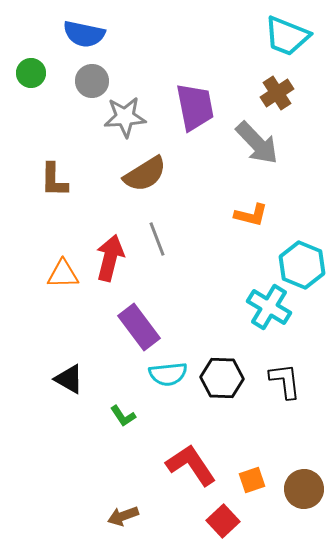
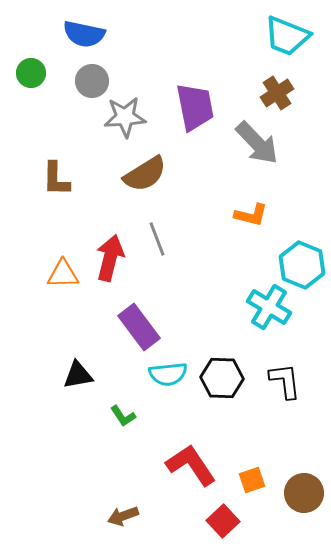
brown L-shape: moved 2 px right, 1 px up
black triangle: moved 9 px right, 4 px up; rotated 40 degrees counterclockwise
brown circle: moved 4 px down
